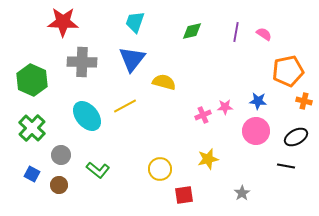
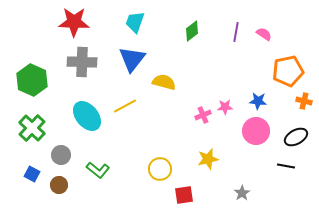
red star: moved 11 px right
green diamond: rotated 25 degrees counterclockwise
